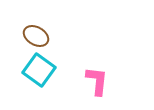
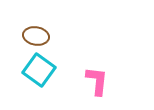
brown ellipse: rotated 20 degrees counterclockwise
